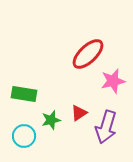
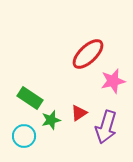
green rectangle: moved 6 px right, 4 px down; rotated 25 degrees clockwise
